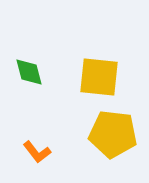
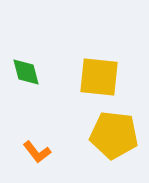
green diamond: moved 3 px left
yellow pentagon: moved 1 px right, 1 px down
